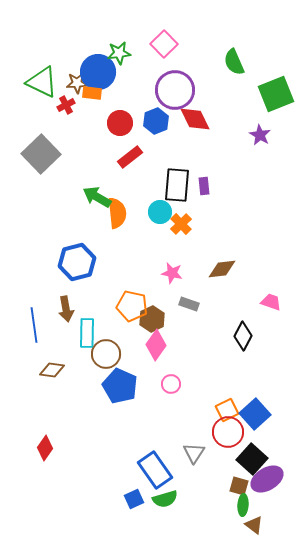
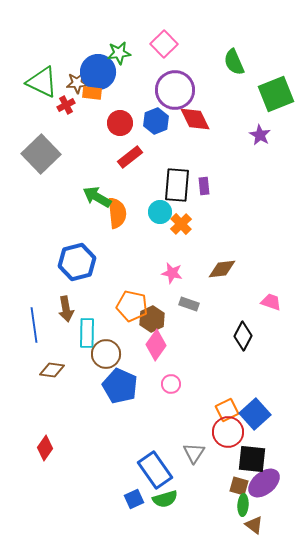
black square at (252, 459): rotated 36 degrees counterclockwise
purple ellipse at (267, 479): moved 3 px left, 4 px down; rotated 8 degrees counterclockwise
